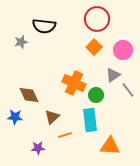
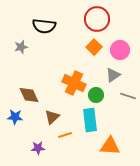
gray star: moved 5 px down
pink circle: moved 3 px left
gray line: moved 6 px down; rotated 35 degrees counterclockwise
